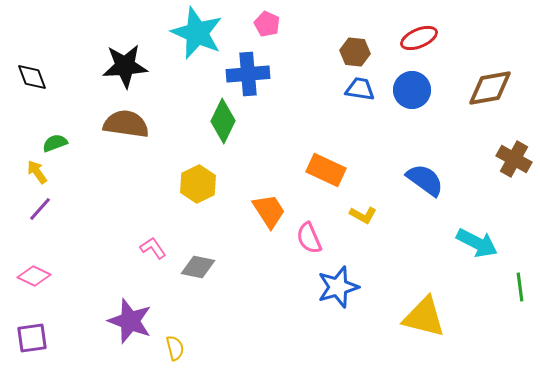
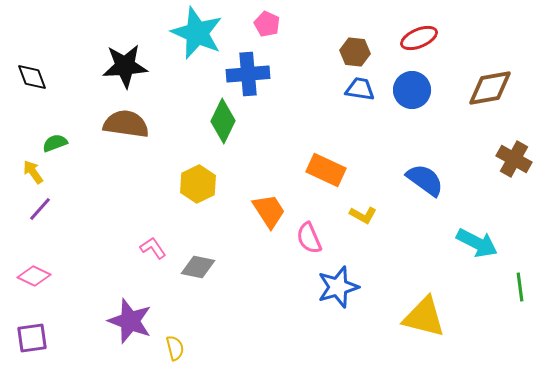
yellow arrow: moved 4 px left
